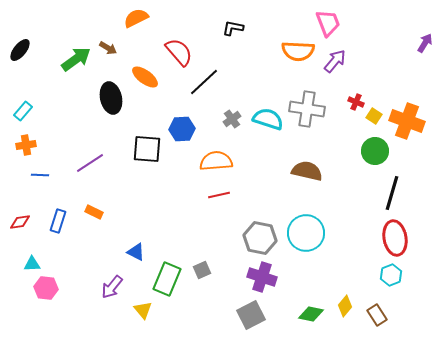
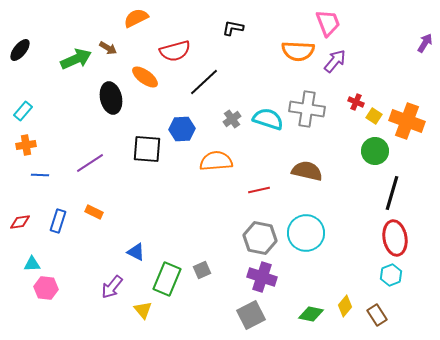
red semicircle at (179, 52): moved 4 px left, 1 px up; rotated 116 degrees clockwise
green arrow at (76, 59): rotated 12 degrees clockwise
red line at (219, 195): moved 40 px right, 5 px up
